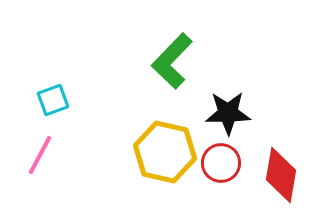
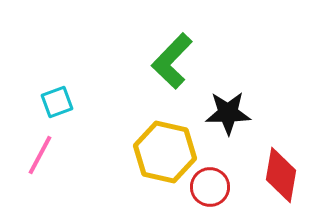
cyan square: moved 4 px right, 2 px down
red circle: moved 11 px left, 24 px down
